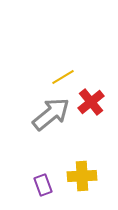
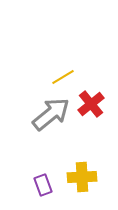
red cross: moved 2 px down
yellow cross: moved 1 px down
